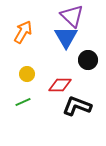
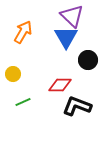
yellow circle: moved 14 px left
